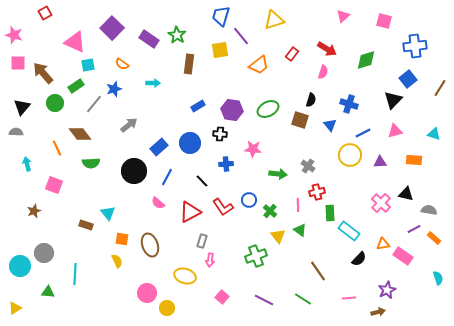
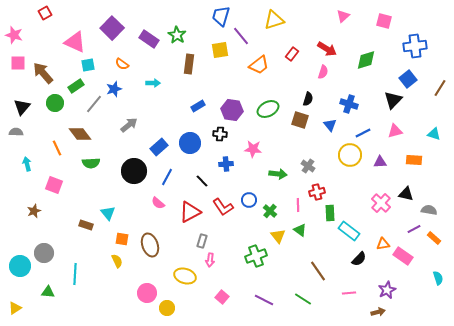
black semicircle at (311, 100): moved 3 px left, 1 px up
pink line at (349, 298): moved 5 px up
